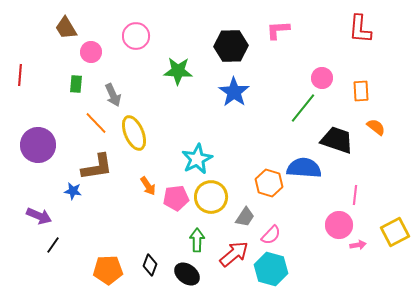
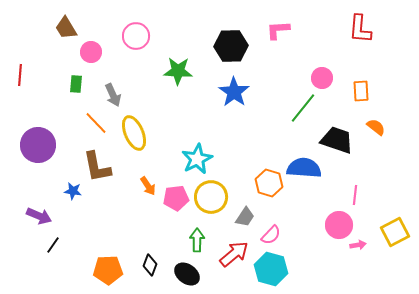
brown L-shape at (97, 167): rotated 88 degrees clockwise
